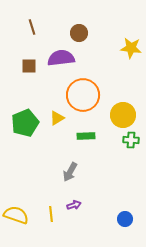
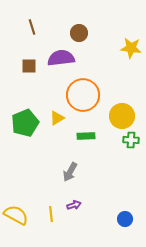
yellow circle: moved 1 px left, 1 px down
yellow semicircle: rotated 10 degrees clockwise
